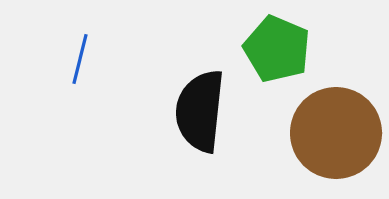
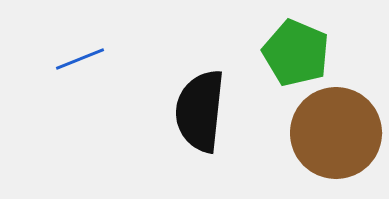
green pentagon: moved 19 px right, 4 px down
blue line: rotated 54 degrees clockwise
